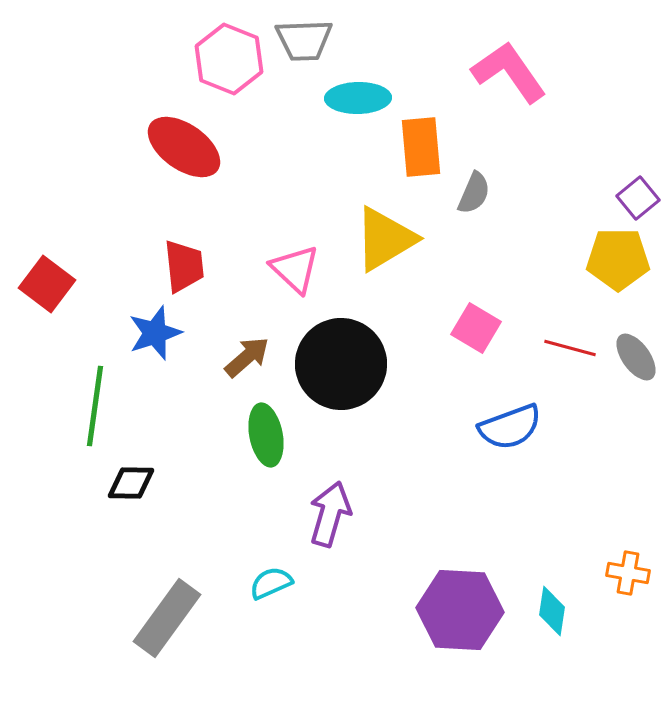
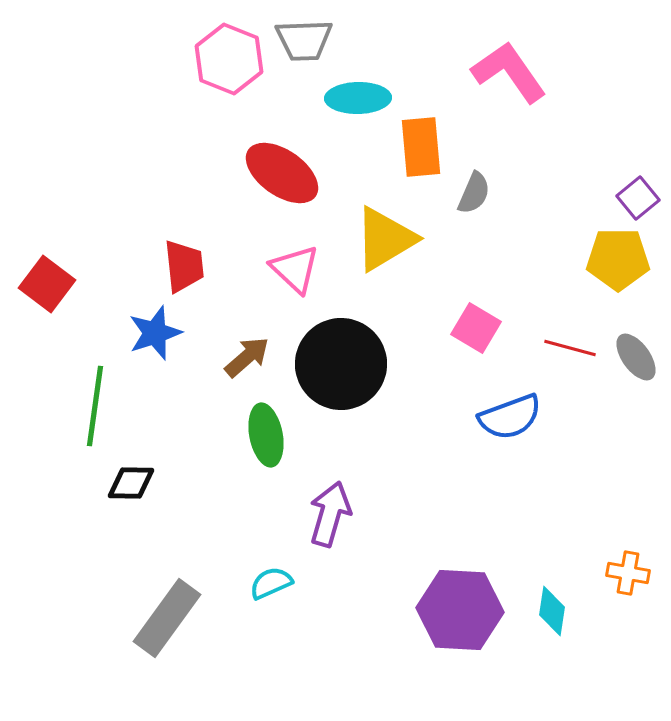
red ellipse: moved 98 px right, 26 px down
blue semicircle: moved 10 px up
